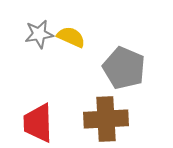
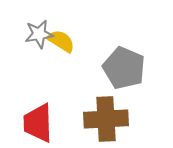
yellow semicircle: moved 10 px left, 4 px down; rotated 8 degrees clockwise
